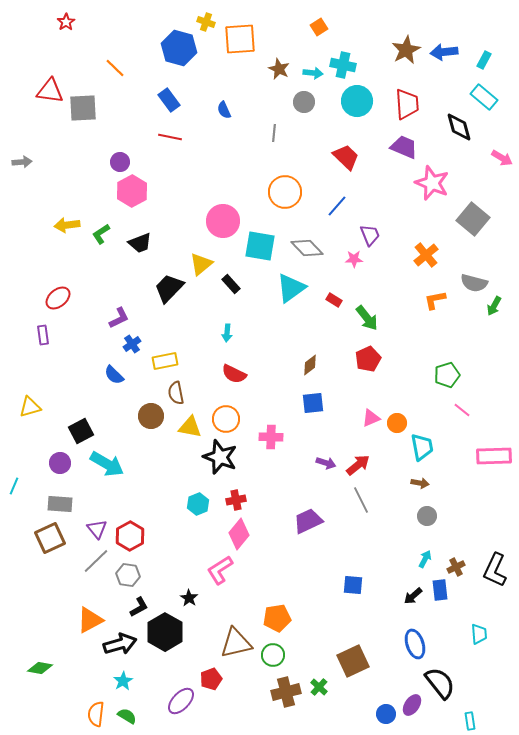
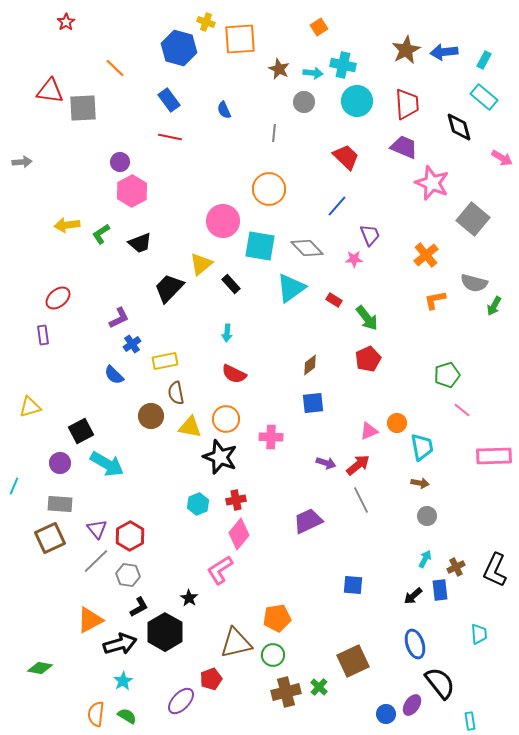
orange circle at (285, 192): moved 16 px left, 3 px up
pink triangle at (371, 418): moved 2 px left, 13 px down
